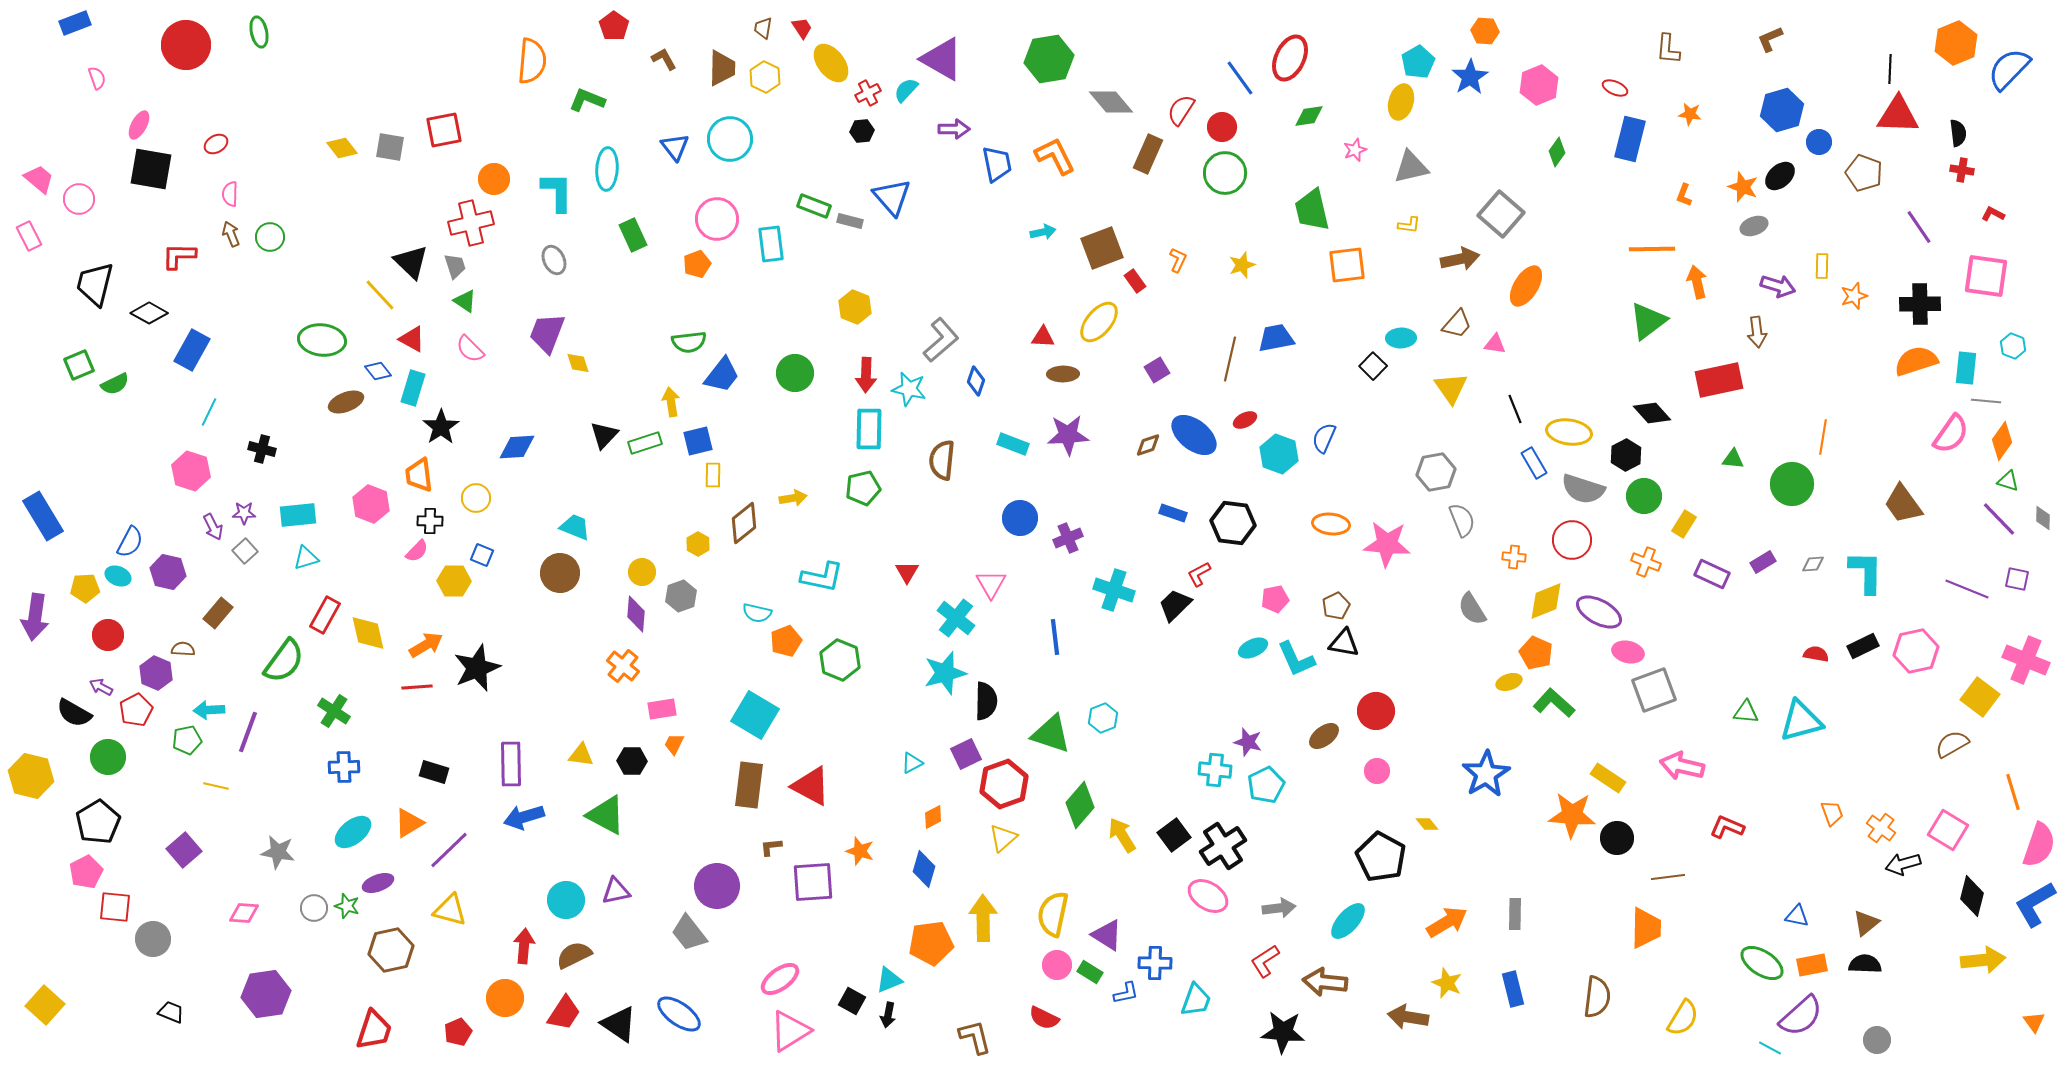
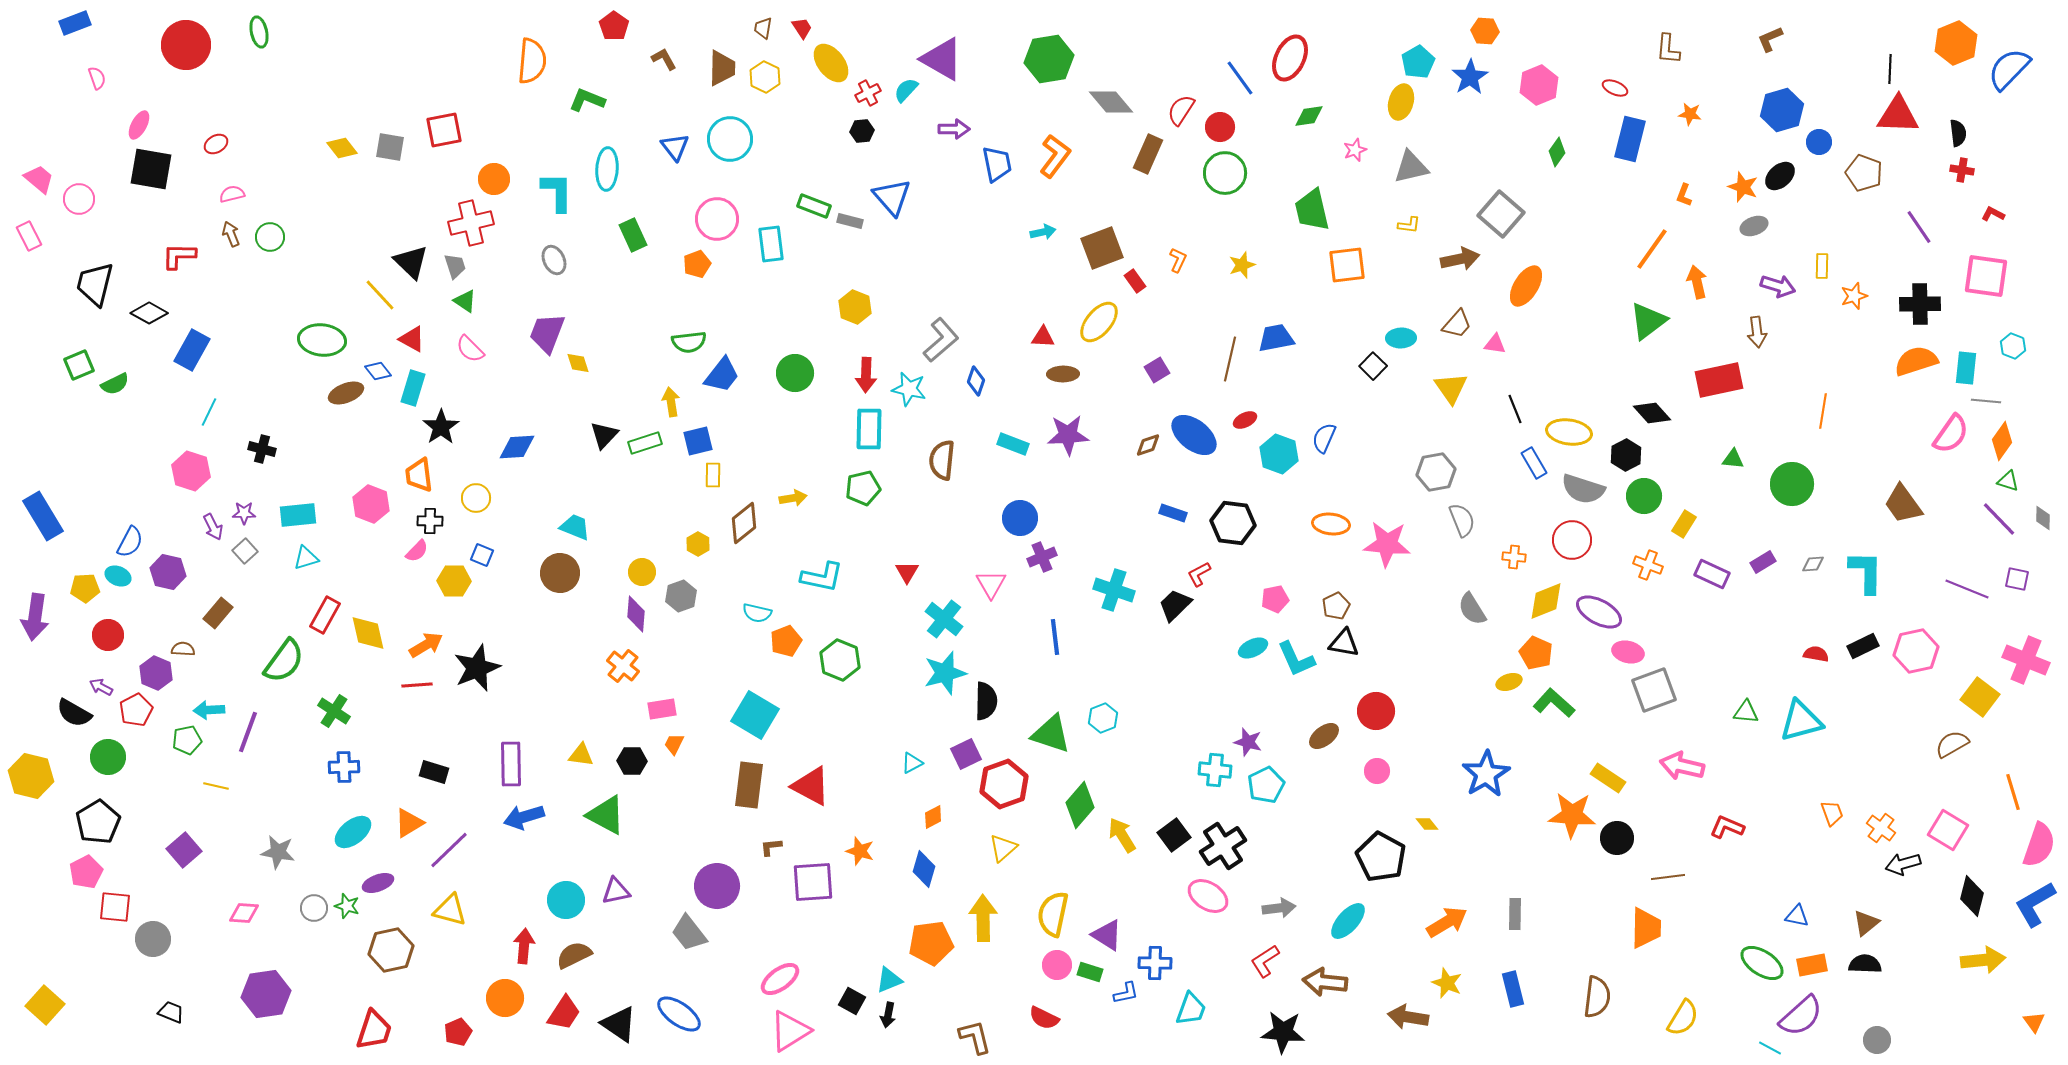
red circle at (1222, 127): moved 2 px left
orange L-shape at (1055, 156): rotated 63 degrees clockwise
pink semicircle at (230, 194): moved 2 px right; rotated 75 degrees clockwise
orange line at (1652, 249): rotated 54 degrees counterclockwise
brown ellipse at (346, 402): moved 9 px up
orange line at (1823, 437): moved 26 px up
purple cross at (1068, 538): moved 26 px left, 19 px down
orange cross at (1646, 562): moved 2 px right, 3 px down
cyan cross at (956, 618): moved 12 px left, 1 px down
red line at (417, 687): moved 2 px up
yellow triangle at (1003, 838): moved 10 px down
green rectangle at (1090, 972): rotated 15 degrees counterclockwise
cyan trapezoid at (1196, 1000): moved 5 px left, 9 px down
